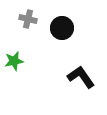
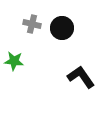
gray cross: moved 4 px right, 5 px down
green star: rotated 18 degrees clockwise
